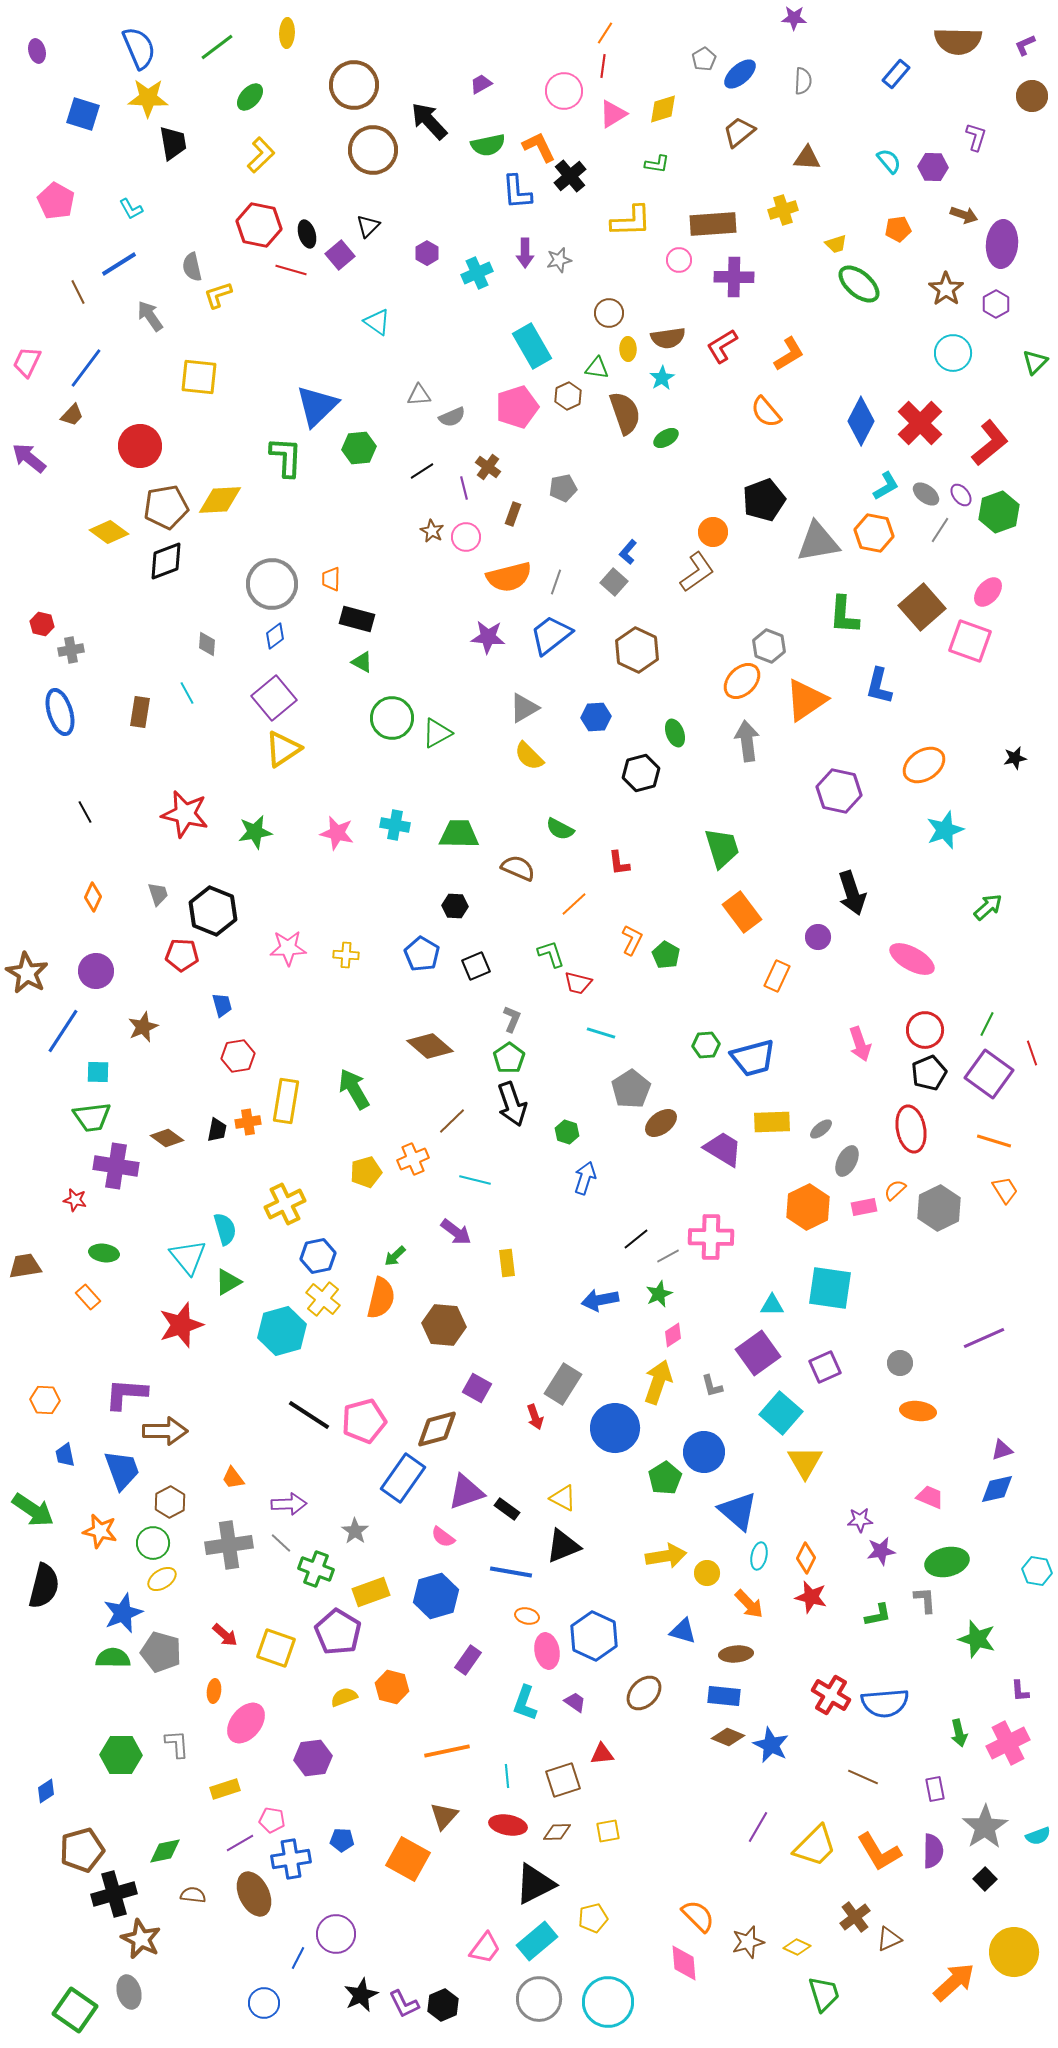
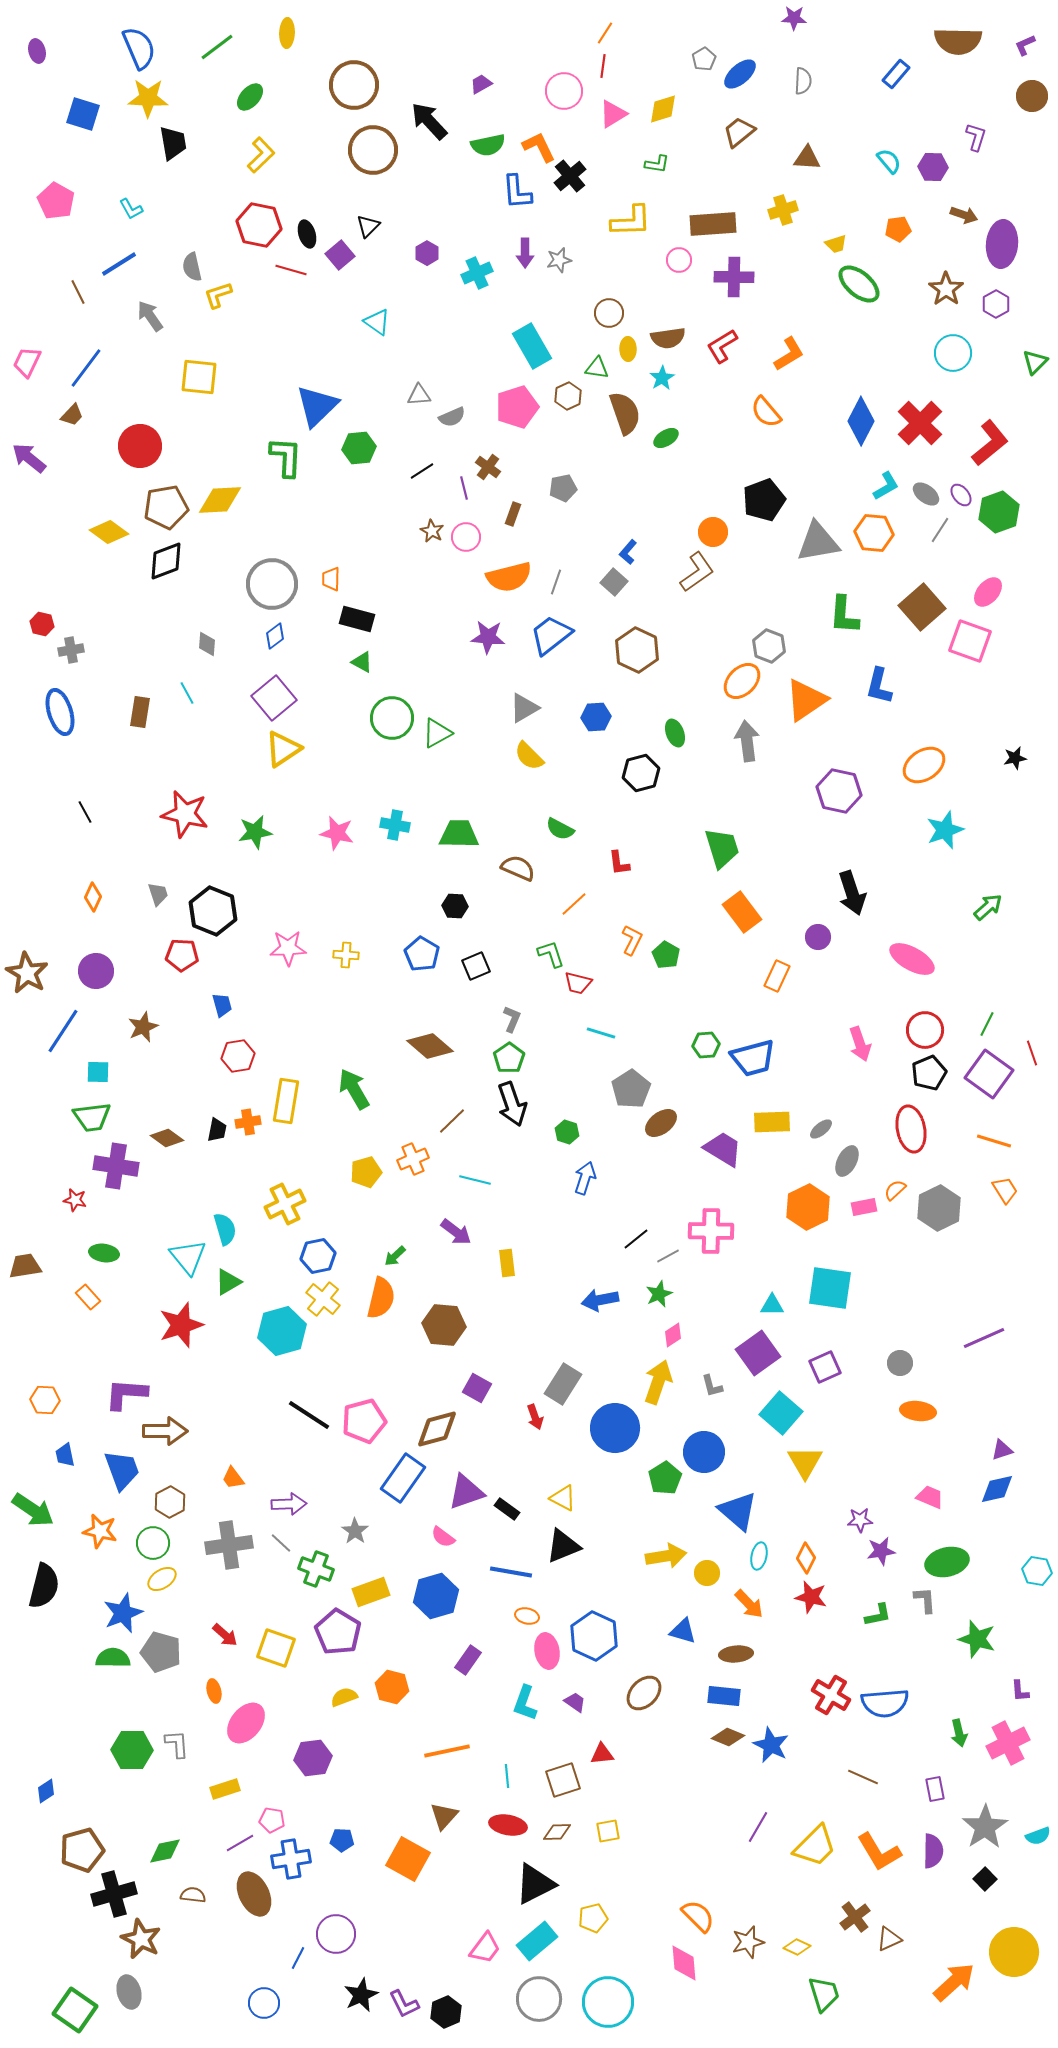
orange hexagon at (874, 533): rotated 6 degrees counterclockwise
pink cross at (711, 1237): moved 6 px up
orange ellipse at (214, 1691): rotated 20 degrees counterclockwise
green hexagon at (121, 1755): moved 11 px right, 5 px up
black hexagon at (443, 2005): moved 3 px right, 7 px down
